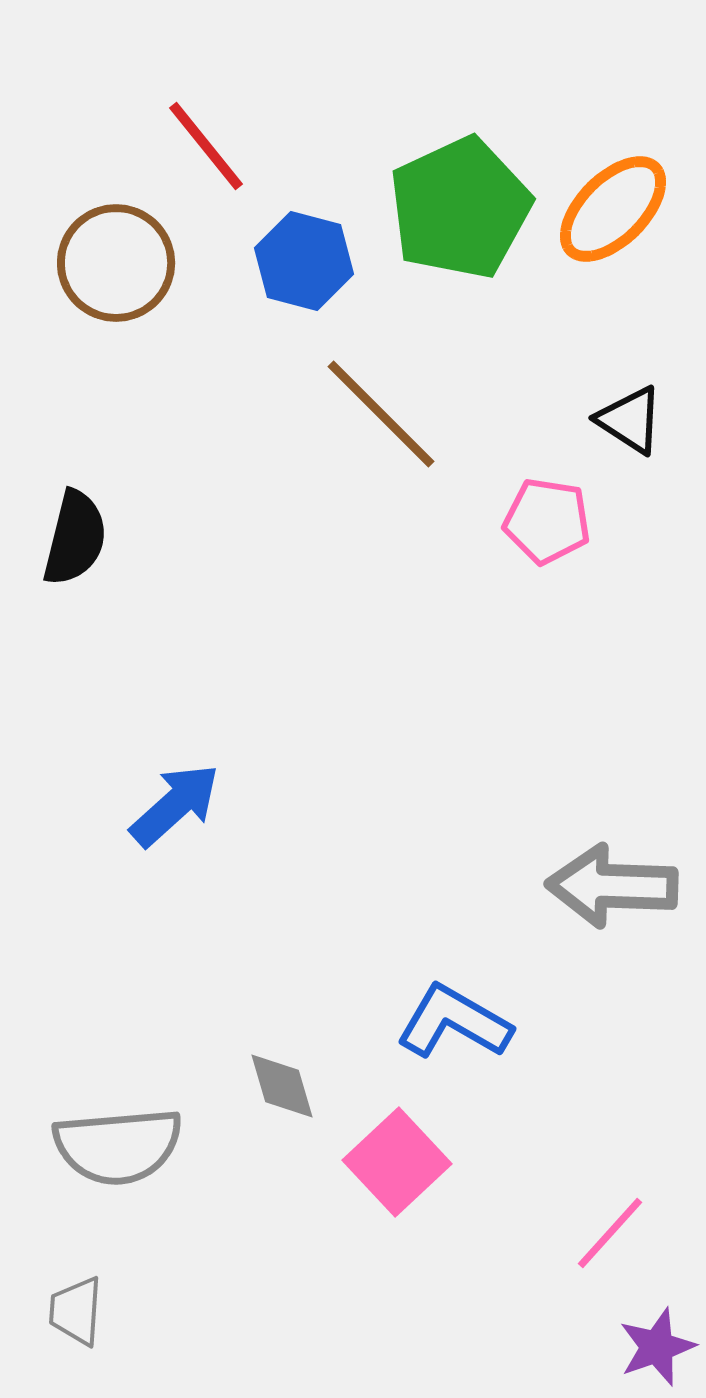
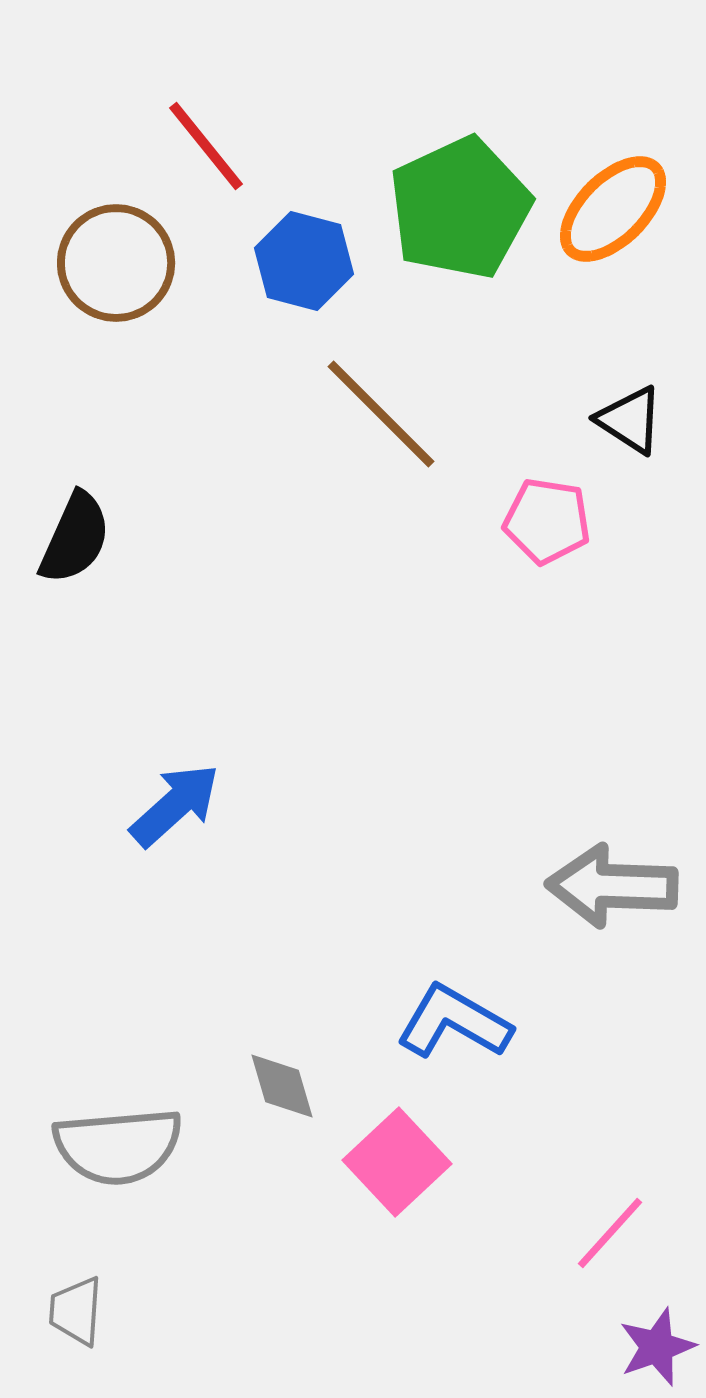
black semicircle: rotated 10 degrees clockwise
